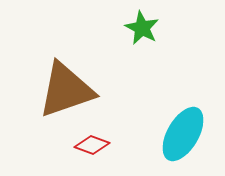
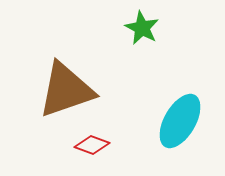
cyan ellipse: moved 3 px left, 13 px up
